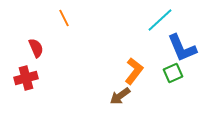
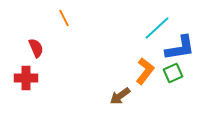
cyan line: moved 3 px left, 8 px down
blue L-shape: moved 2 px left; rotated 76 degrees counterclockwise
orange L-shape: moved 11 px right
red cross: rotated 15 degrees clockwise
